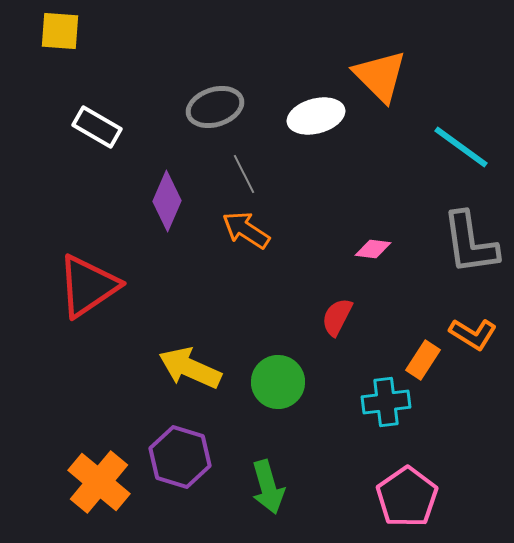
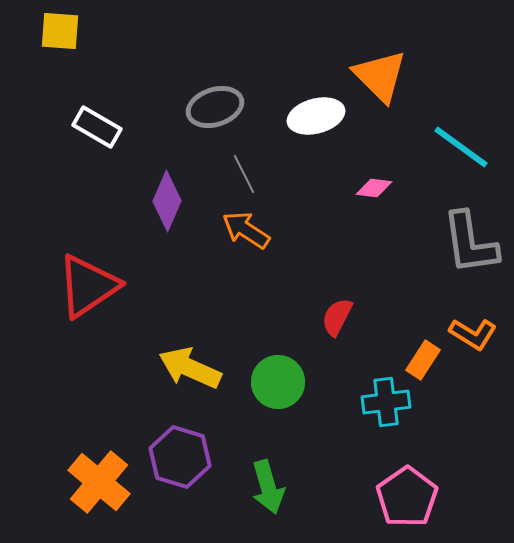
pink diamond: moved 1 px right, 61 px up
